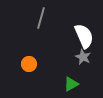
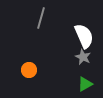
orange circle: moved 6 px down
green triangle: moved 14 px right
